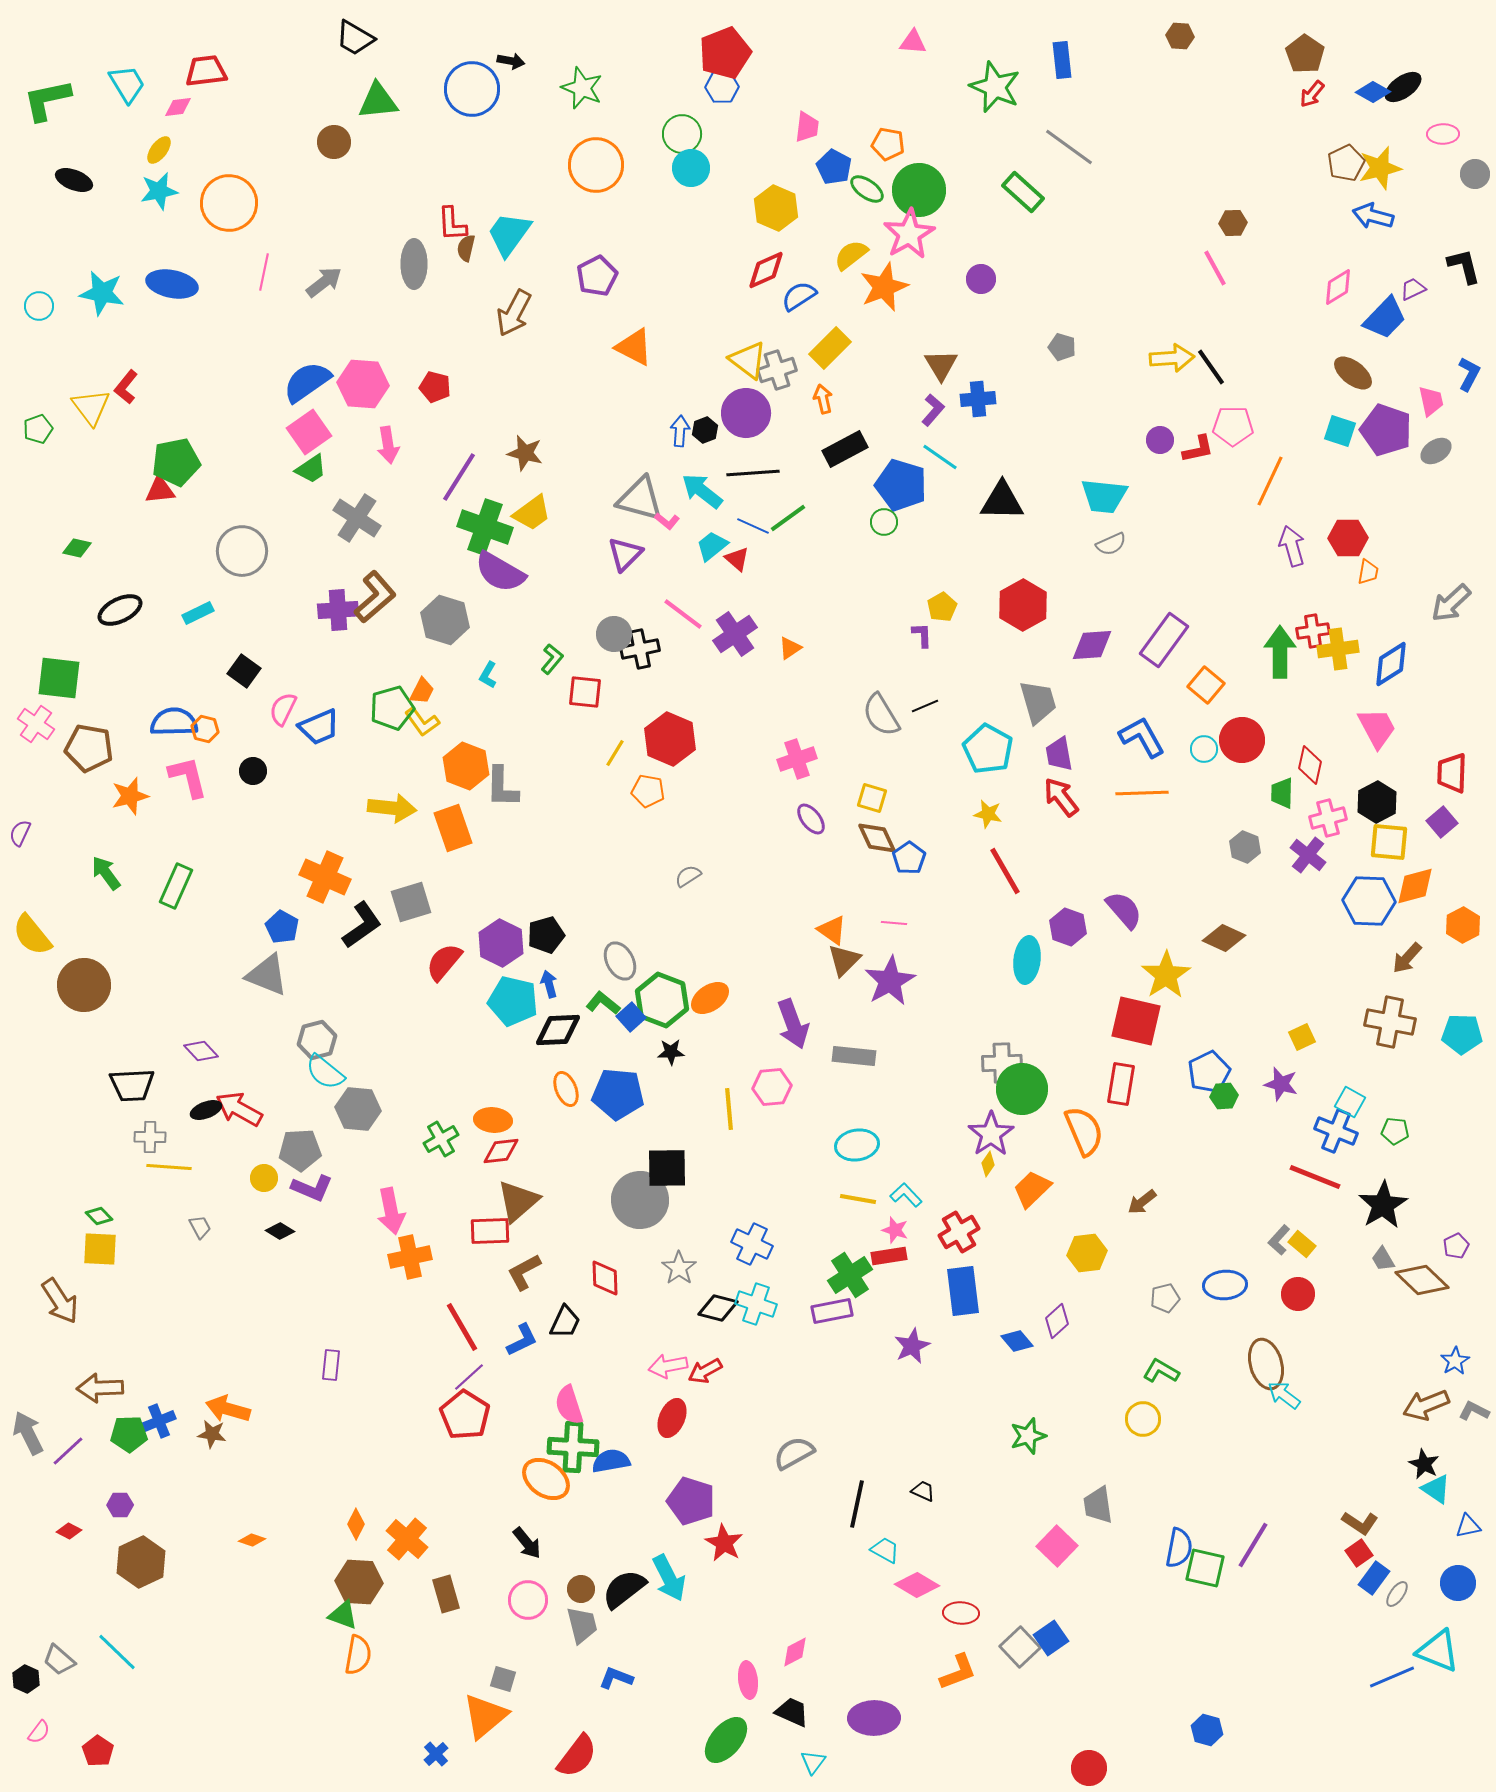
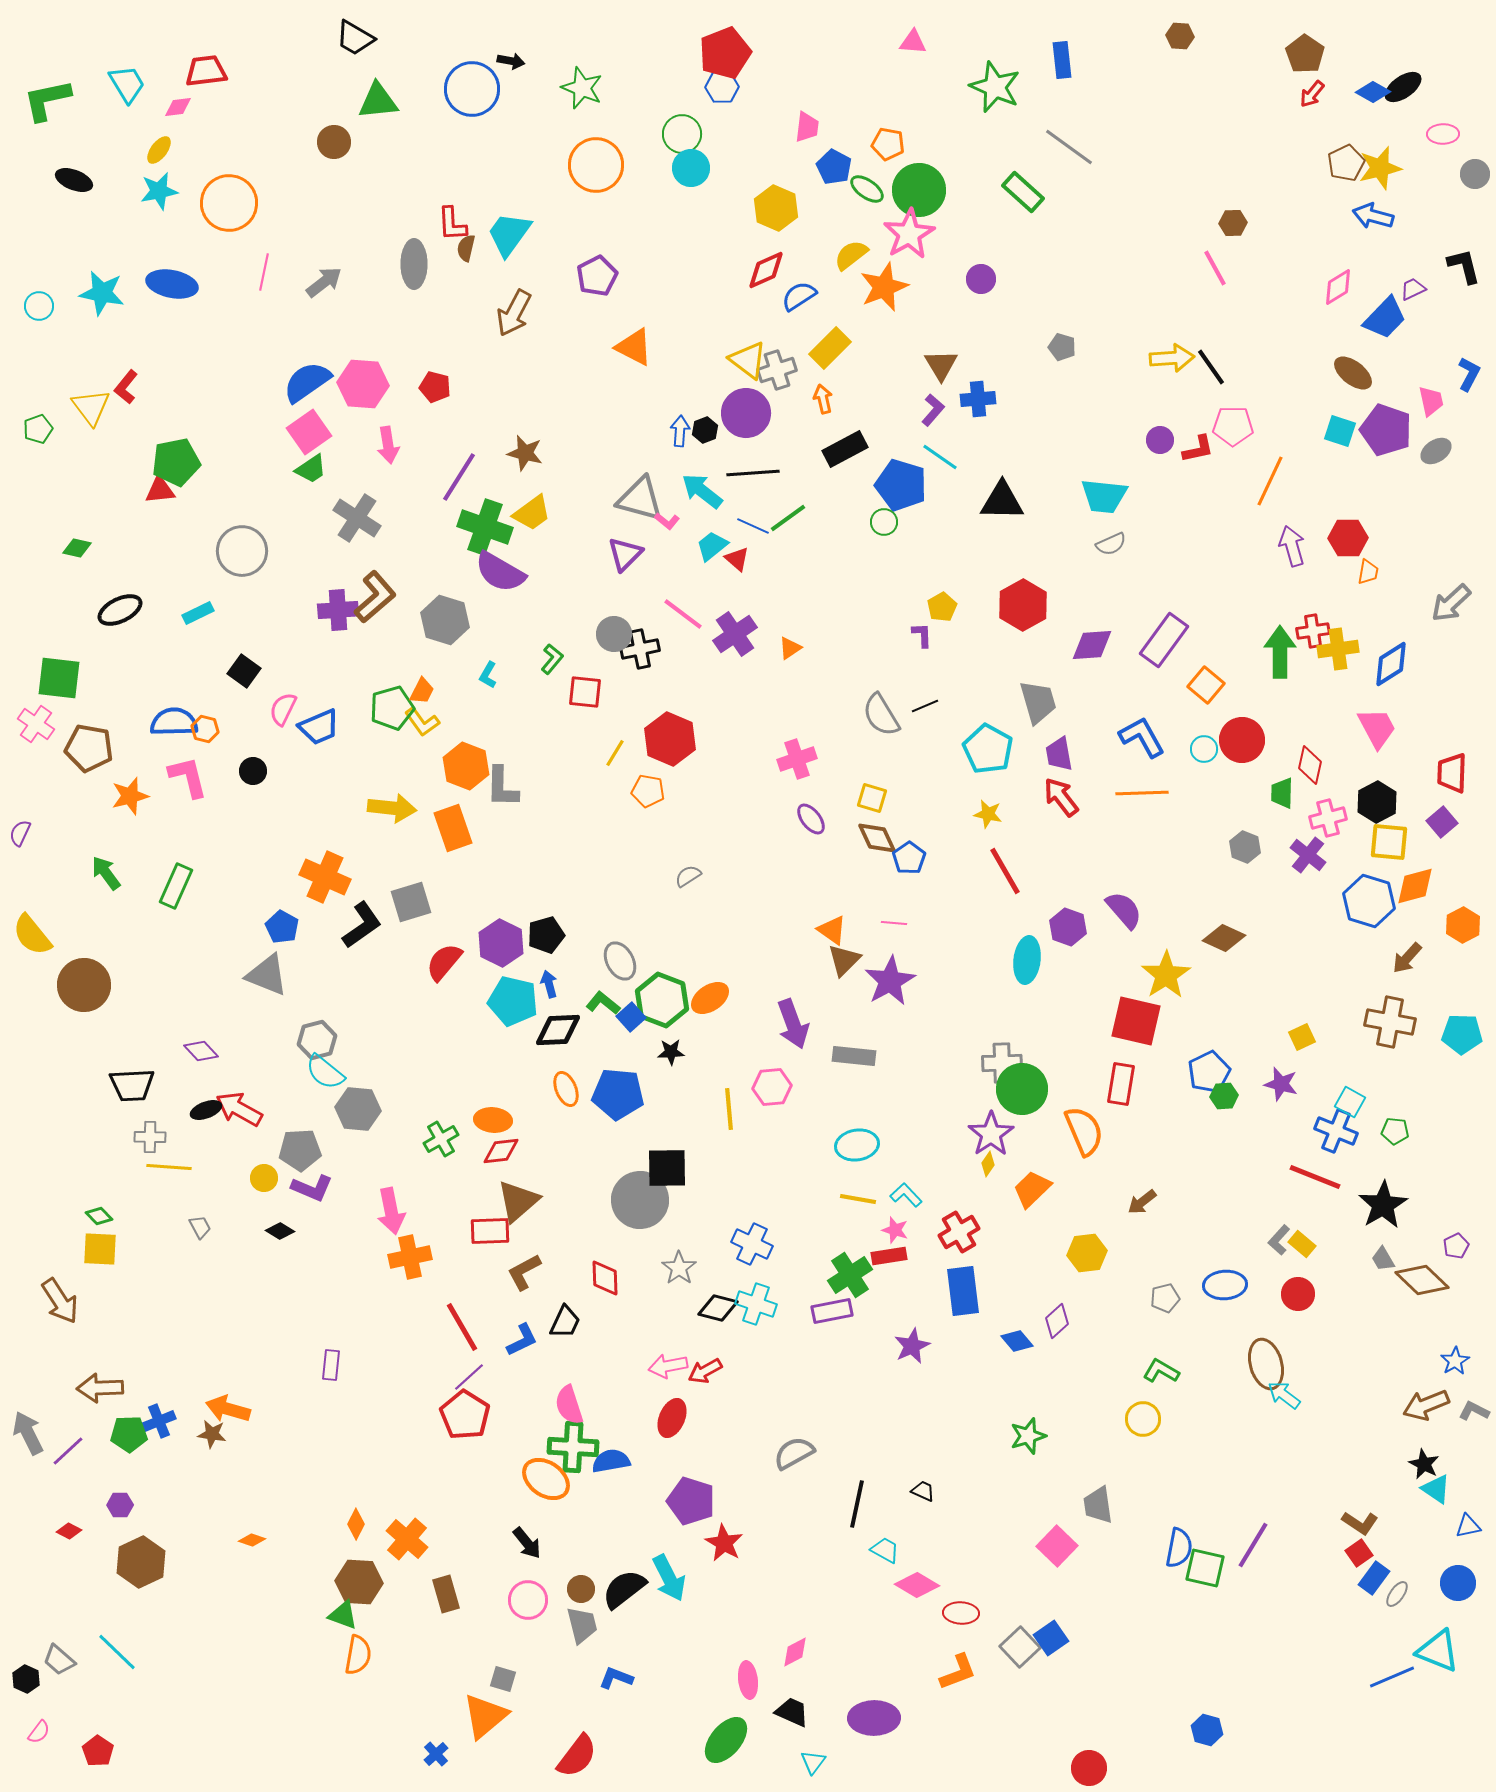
blue hexagon at (1369, 901): rotated 15 degrees clockwise
